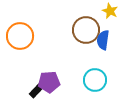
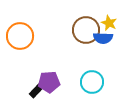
yellow star: moved 1 px left, 12 px down
blue semicircle: moved 2 px up; rotated 96 degrees counterclockwise
cyan circle: moved 3 px left, 2 px down
